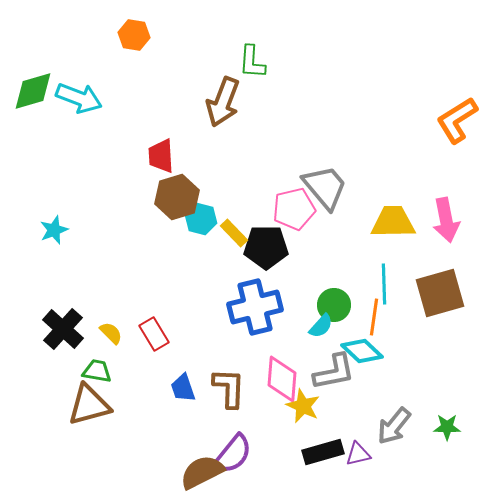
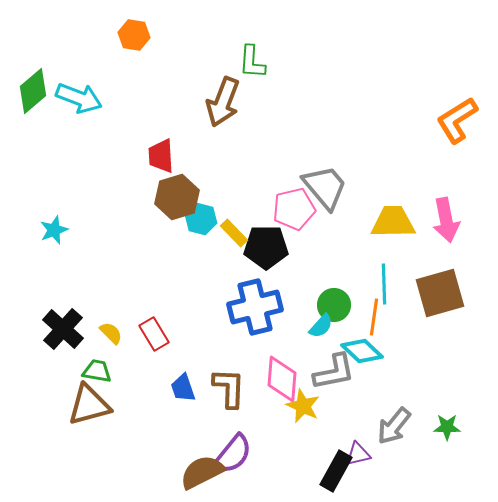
green diamond: rotated 24 degrees counterclockwise
black rectangle: moved 13 px right, 19 px down; rotated 45 degrees counterclockwise
